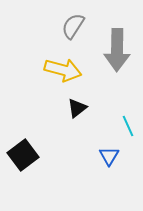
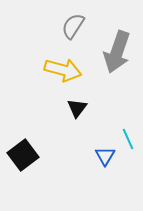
gray arrow: moved 2 px down; rotated 18 degrees clockwise
black triangle: rotated 15 degrees counterclockwise
cyan line: moved 13 px down
blue triangle: moved 4 px left
